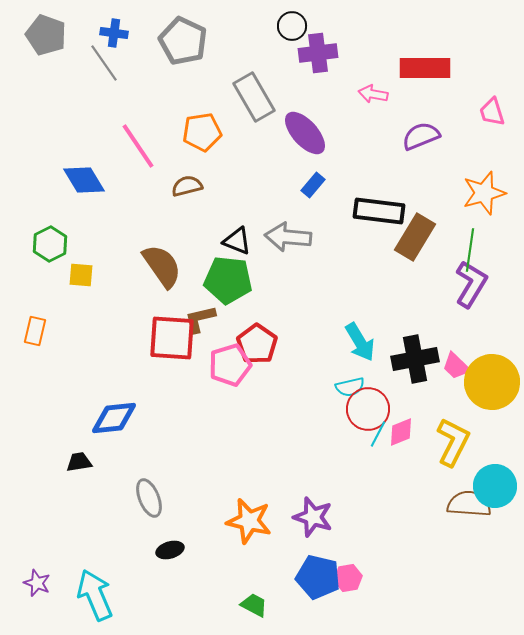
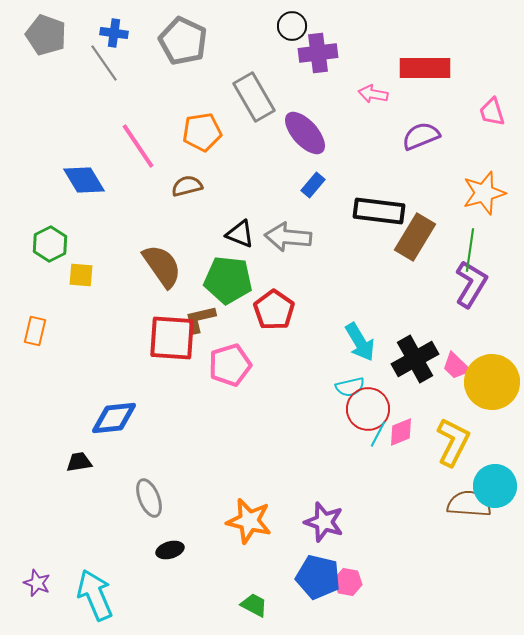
black triangle at (237, 241): moved 3 px right, 7 px up
red pentagon at (257, 344): moved 17 px right, 34 px up
black cross at (415, 359): rotated 18 degrees counterclockwise
purple star at (313, 517): moved 11 px right, 5 px down
pink hexagon at (348, 578): moved 4 px down; rotated 20 degrees clockwise
